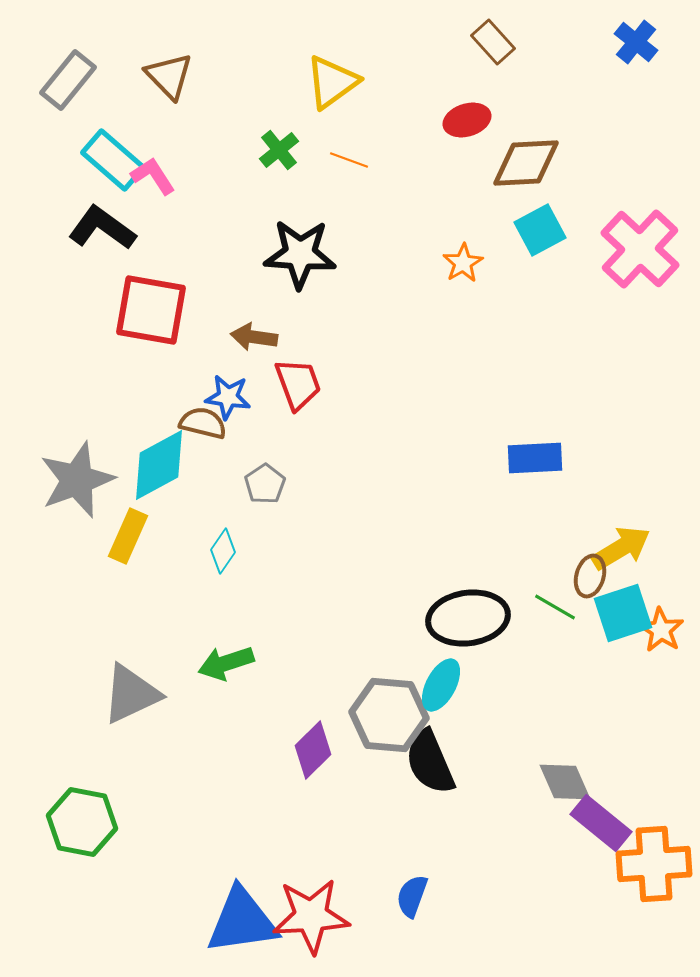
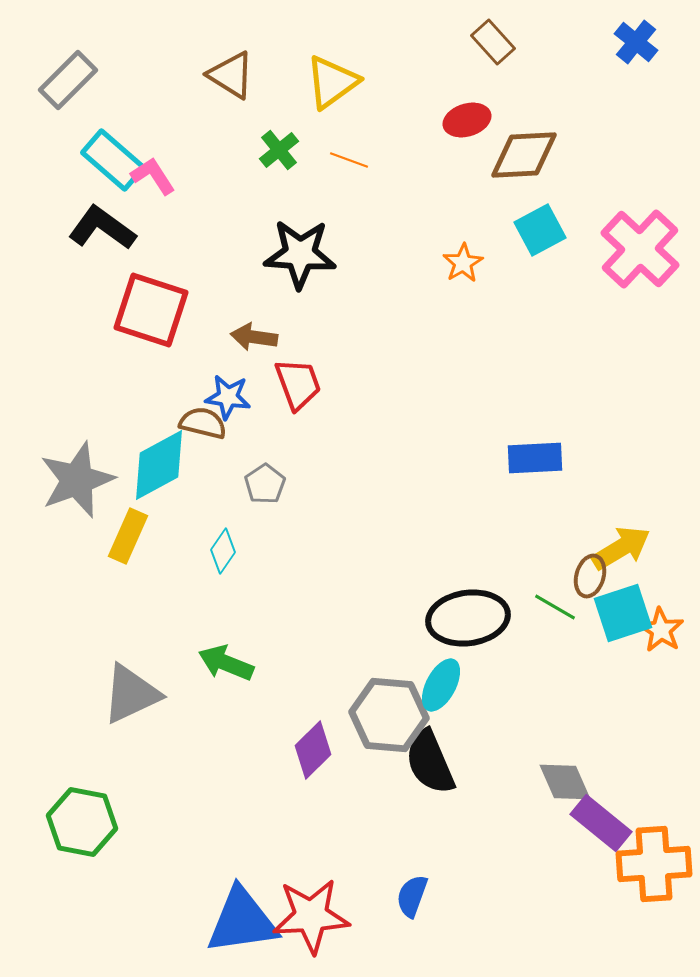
brown triangle at (169, 76): moved 62 px right, 1 px up; rotated 14 degrees counterclockwise
gray rectangle at (68, 80): rotated 6 degrees clockwise
brown diamond at (526, 163): moved 2 px left, 8 px up
red square at (151, 310): rotated 8 degrees clockwise
green arrow at (226, 663): rotated 40 degrees clockwise
